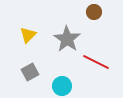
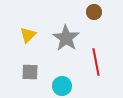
gray star: moved 1 px left, 1 px up
red line: rotated 52 degrees clockwise
gray square: rotated 30 degrees clockwise
